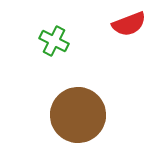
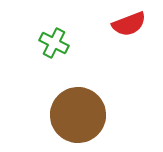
green cross: moved 2 px down
